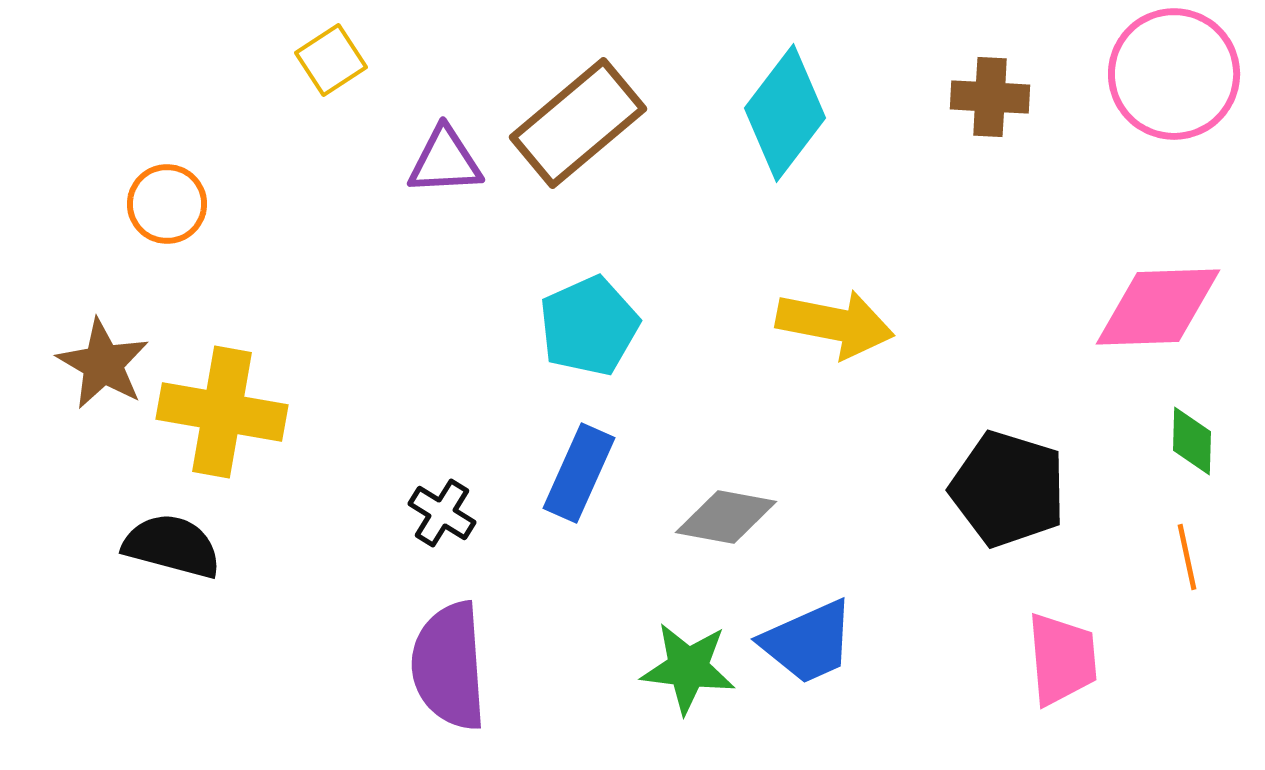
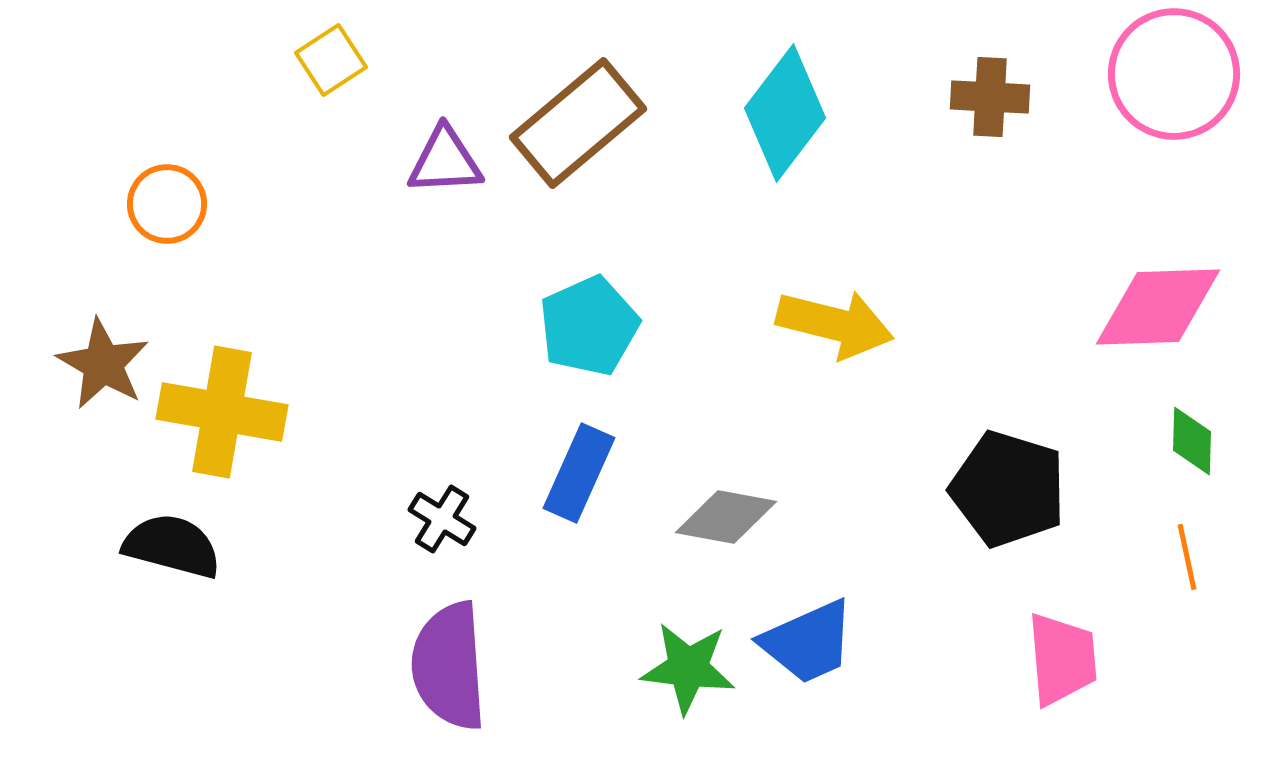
yellow arrow: rotated 3 degrees clockwise
black cross: moved 6 px down
